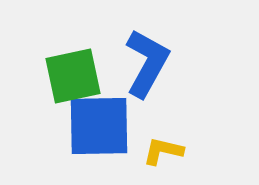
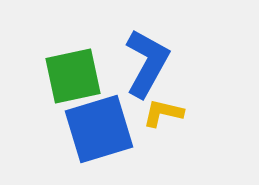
blue square: moved 3 px down; rotated 16 degrees counterclockwise
yellow L-shape: moved 38 px up
